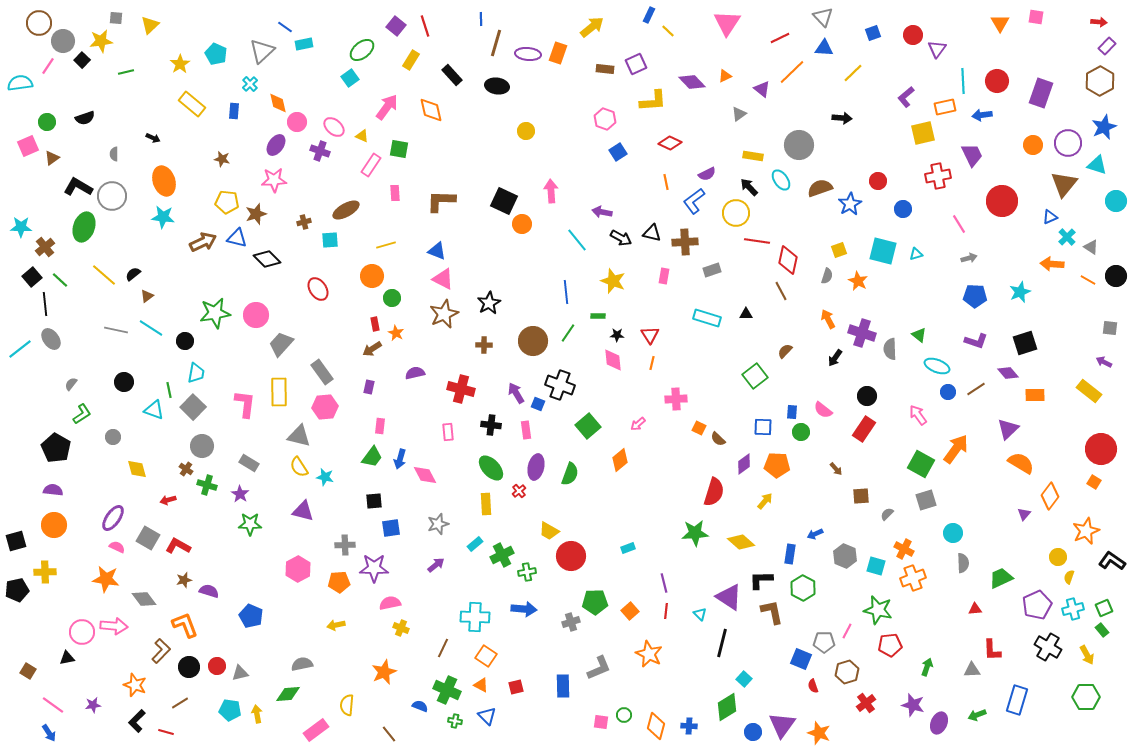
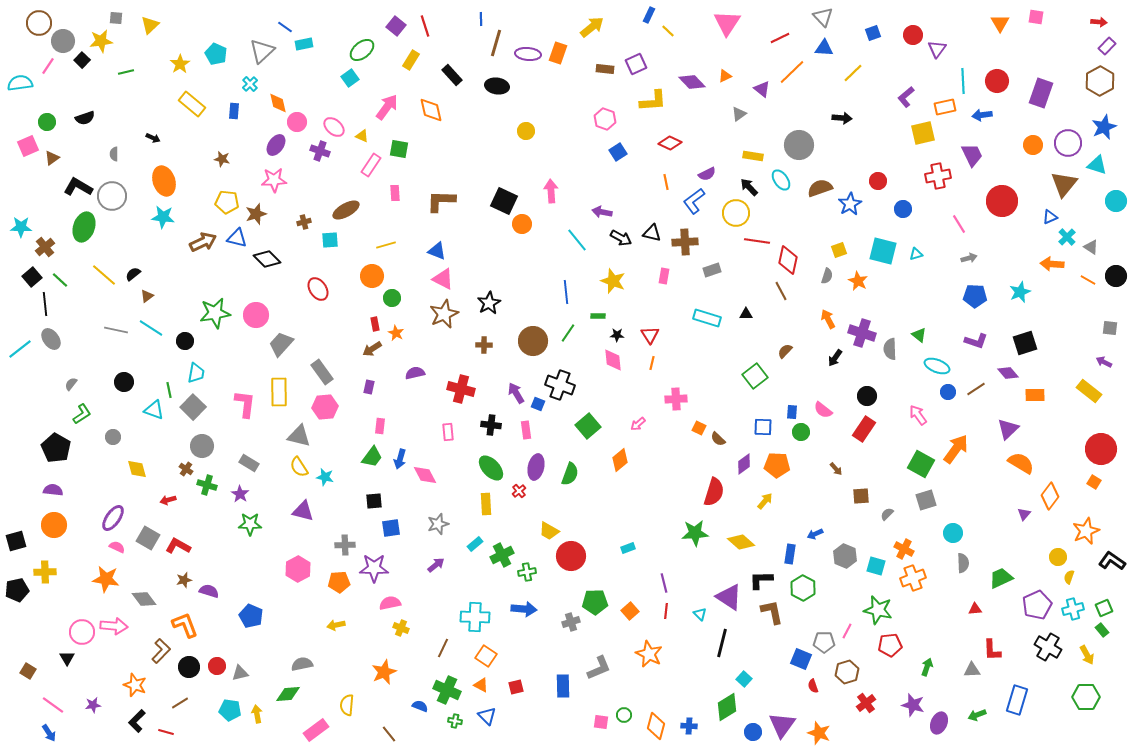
black triangle at (67, 658): rotated 49 degrees counterclockwise
